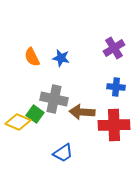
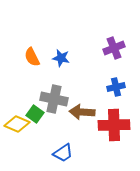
purple cross: rotated 10 degrees clockwise
blue cross: rotated 18 degrees counterclockwise
yellow diamond: moved 1 px left, 2 px down
